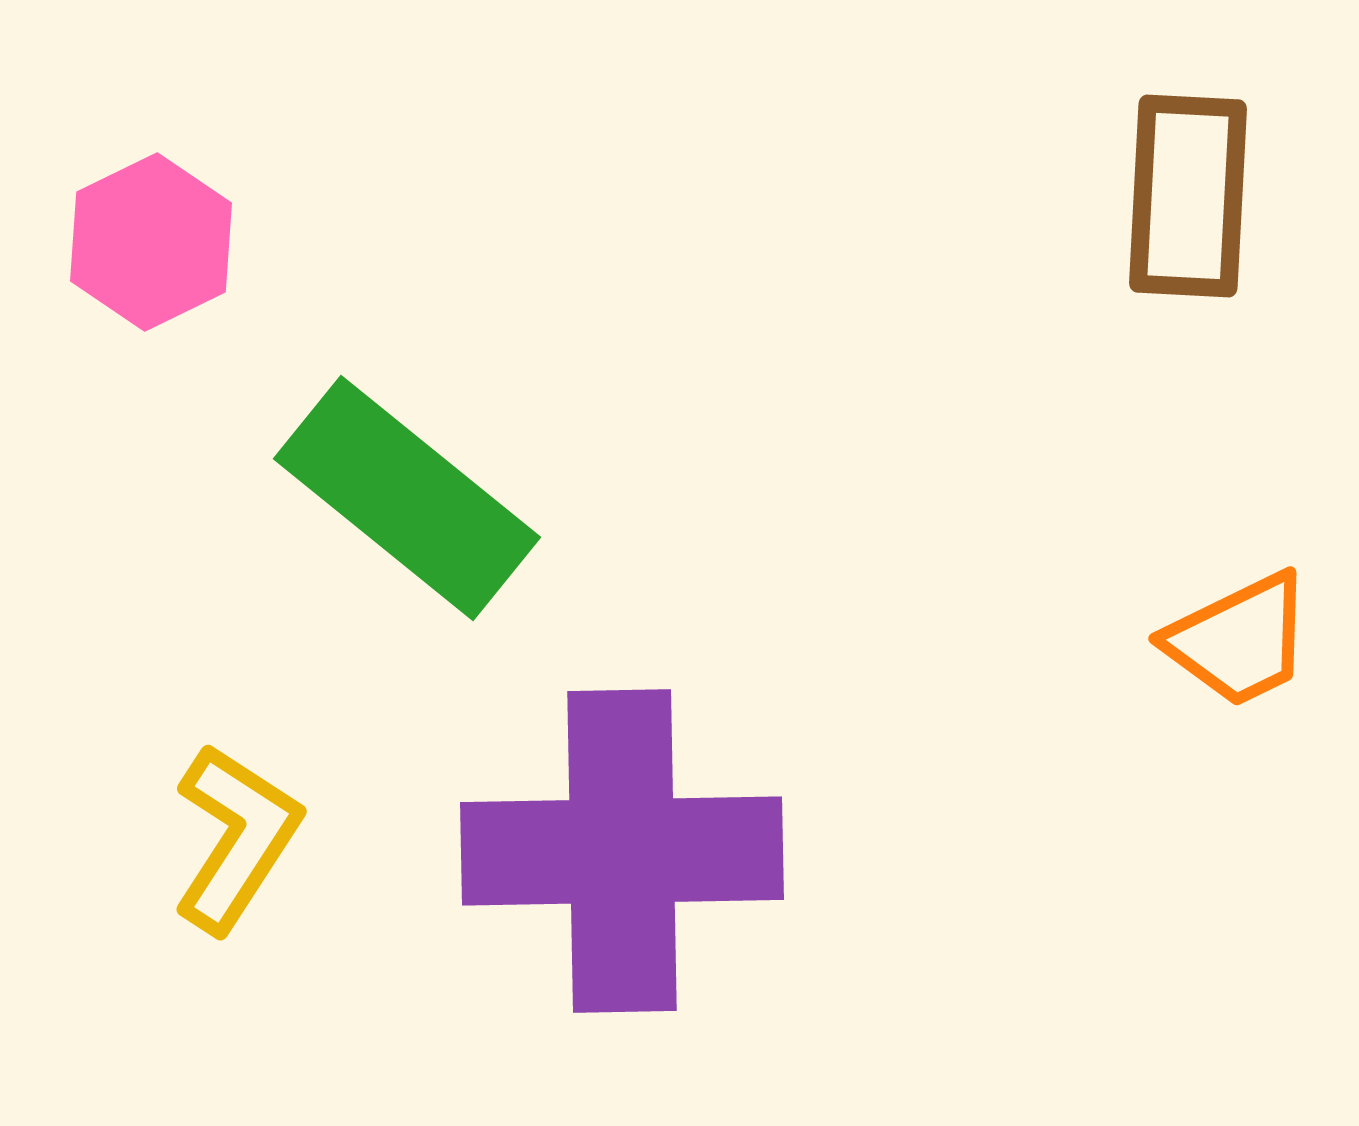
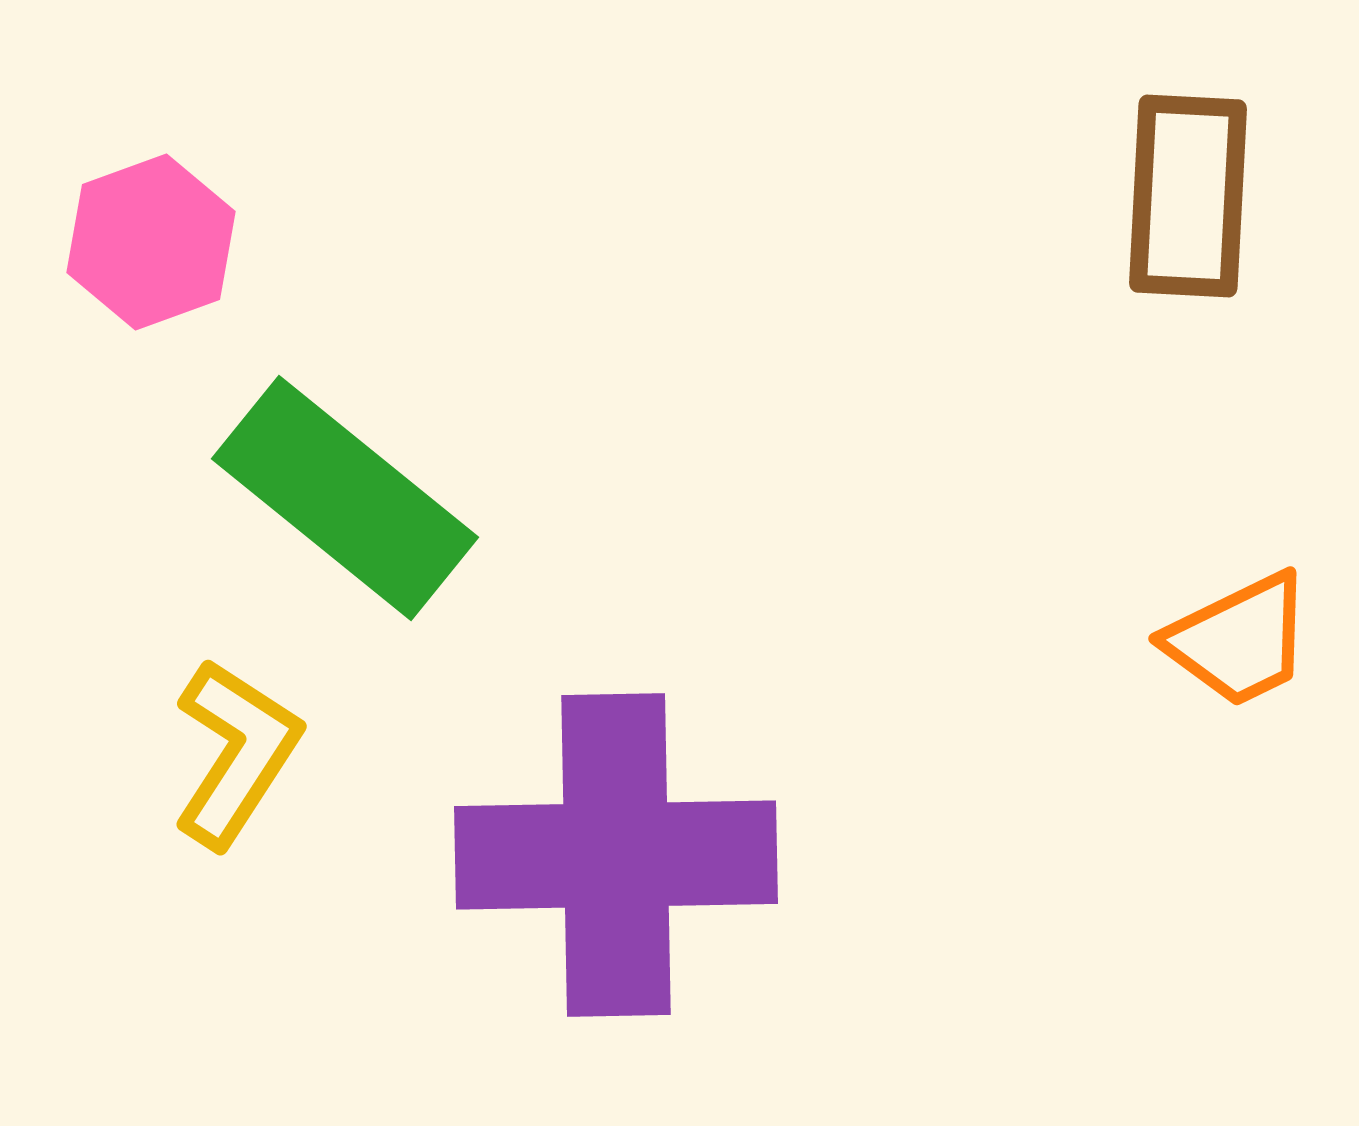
pink hexagon: rotated 6 degrees clockwise
green rectangle: moved 62 px left
yellow L-shape: moved 85 px up
purple cross: moved 6 px left, 4 px down
